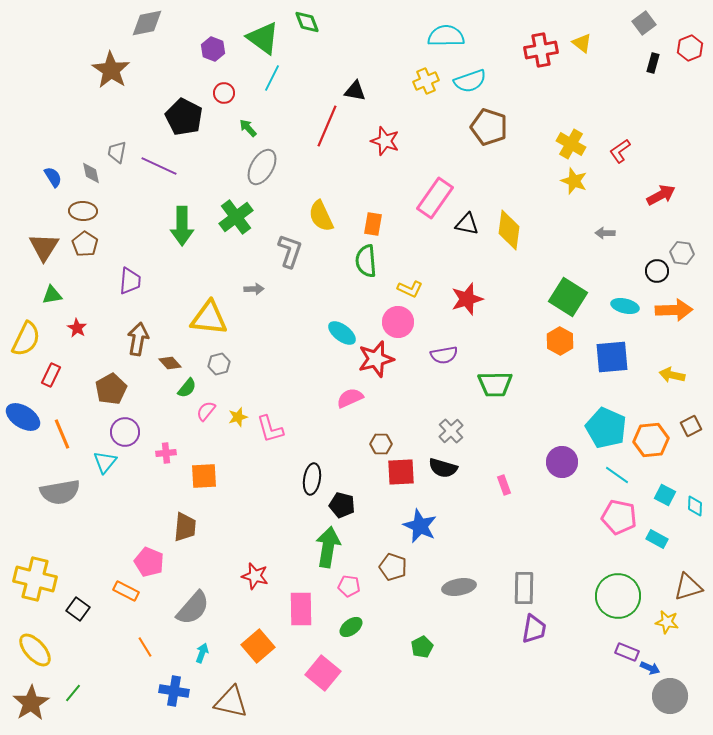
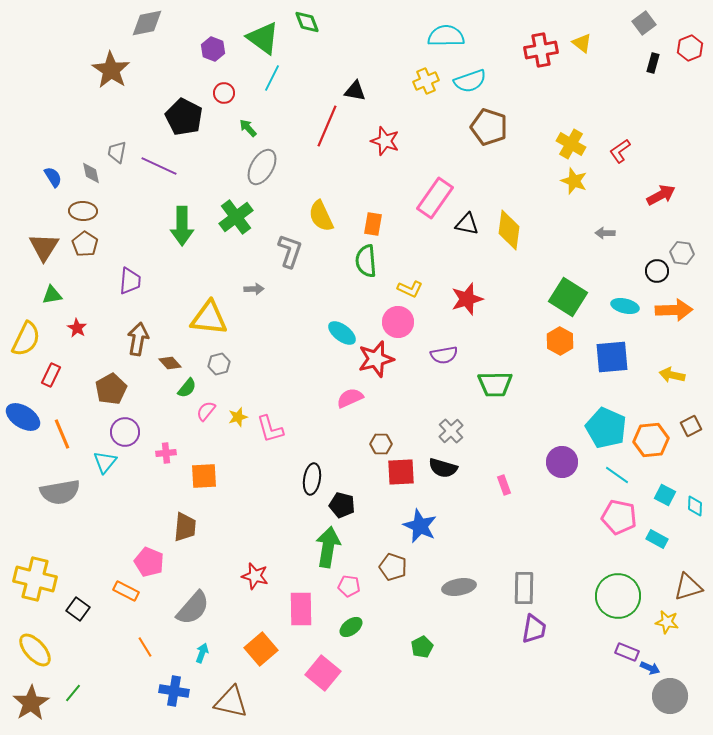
orange square at (258, 646): moved 3 px right, 3 px down
